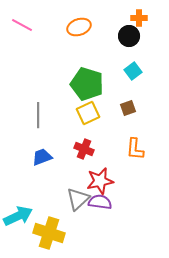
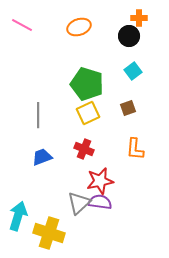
gray triangle: moved 1 px right, 4 px down
cyan arrow: rotated 48 degrees counterclockwise
